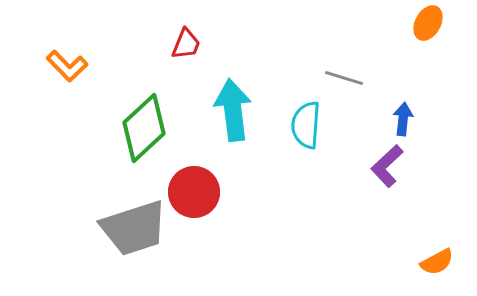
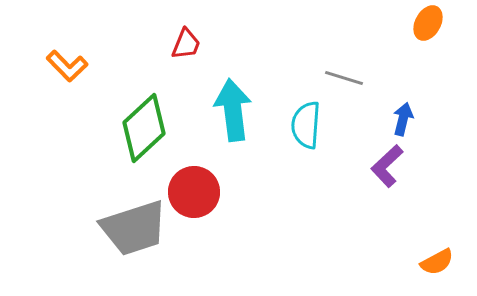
blue arrow: rotated 8 degrees clockwise
